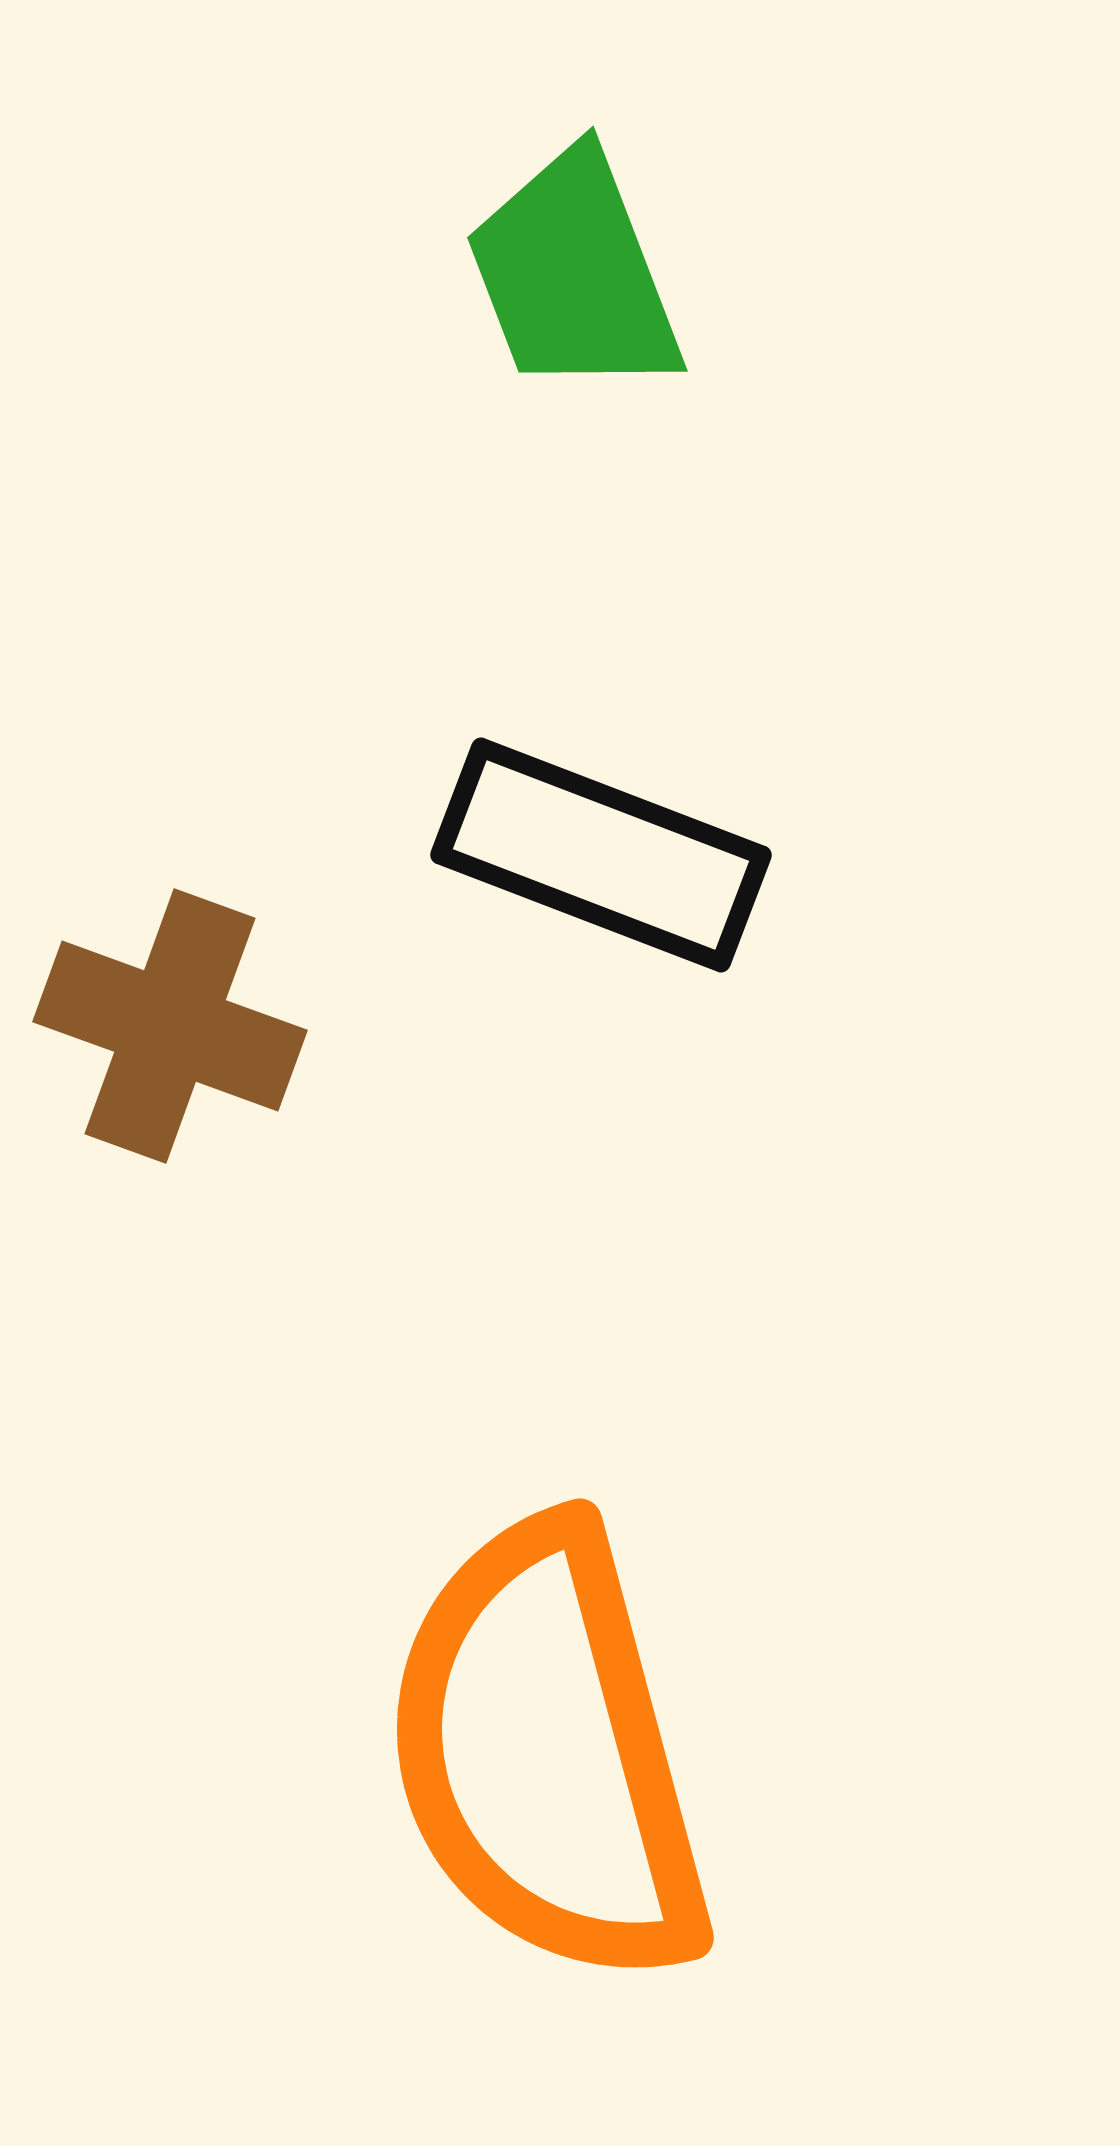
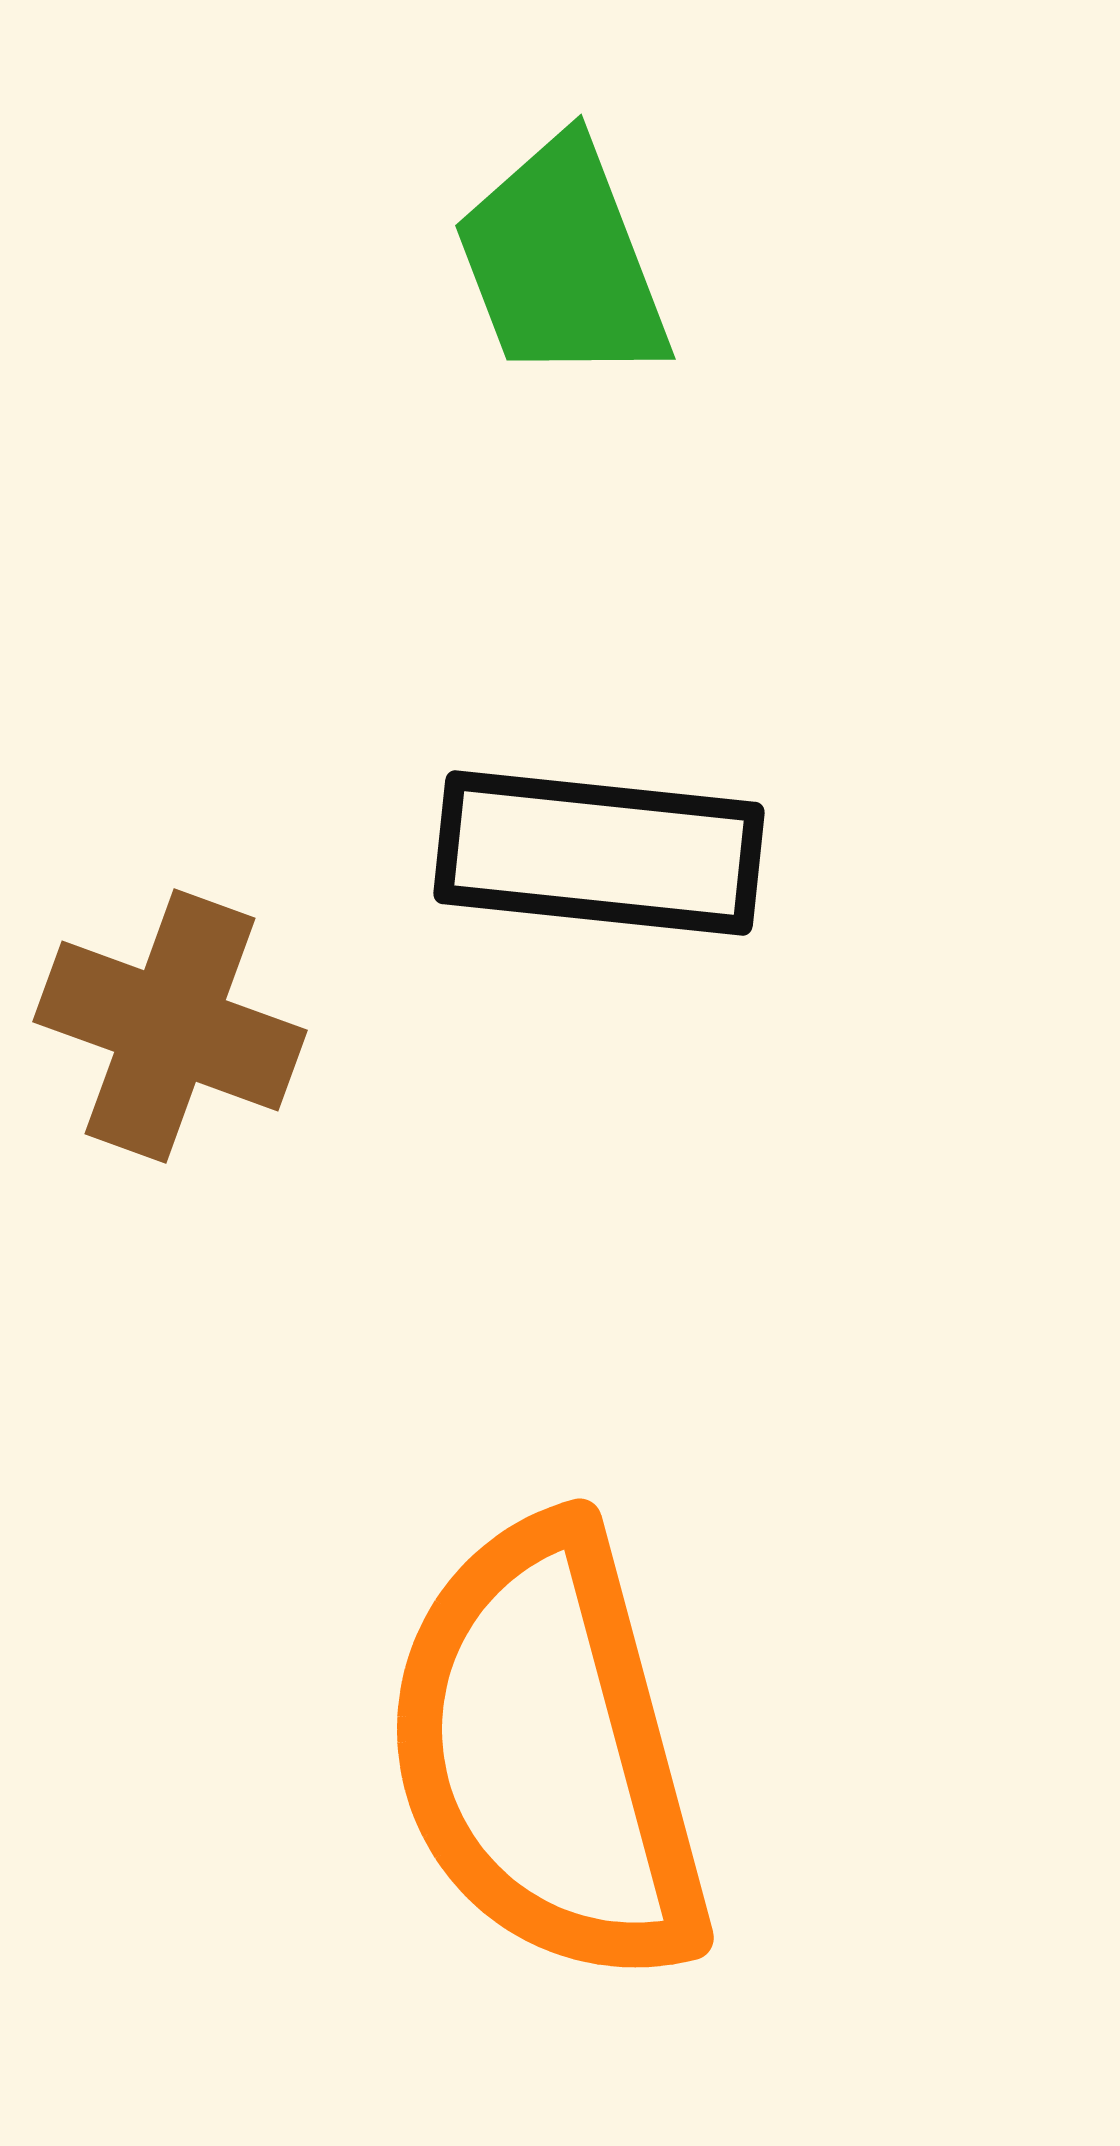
green trapezoid: moved 12 px left, 12 px up
black rectangle: moved 2 px left, 2 px up; rotated 15 degrees counterclockwise
